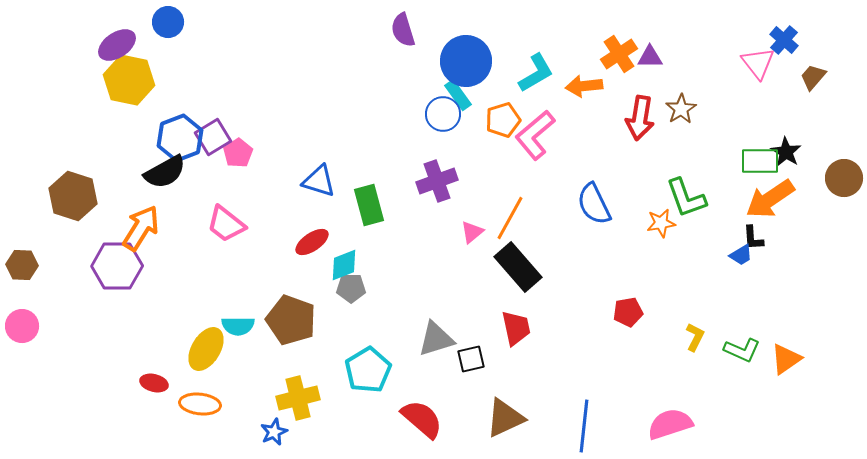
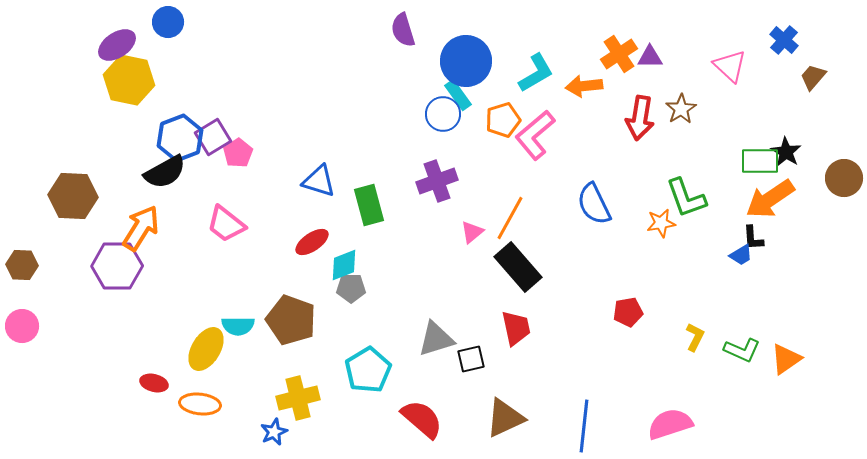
pink triangle at (758, 63): moved 28 px left, 3 px down; rotated 9 degrees counterclockwise
brown hexagon at (73, 196): rotated 15 degrees counterclockwise
